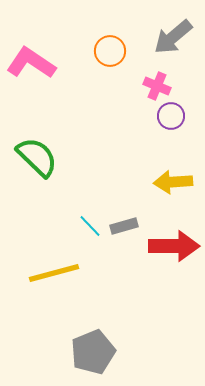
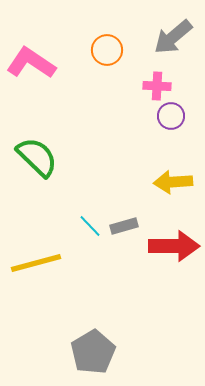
orange circle: moved 3 px left, 1 px up
pink cross: rotated 20 degrees counterclockwise
yellow line: moved 18 px left, 10 px up
gray pentagon: rotated 9 degrees counterclockwise
